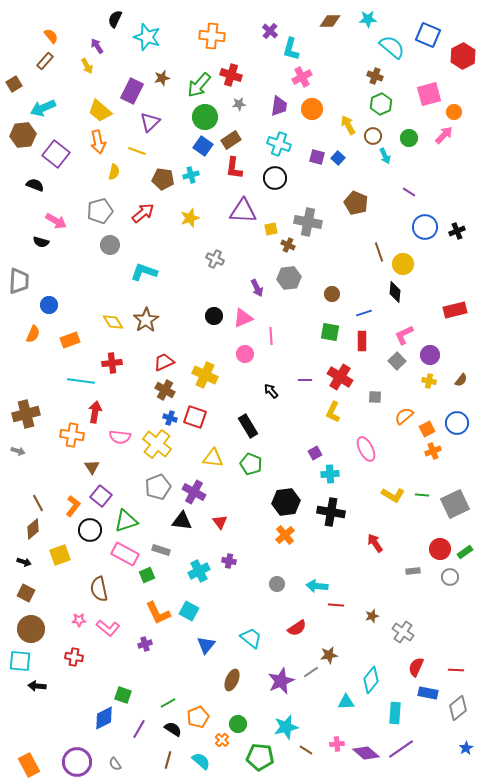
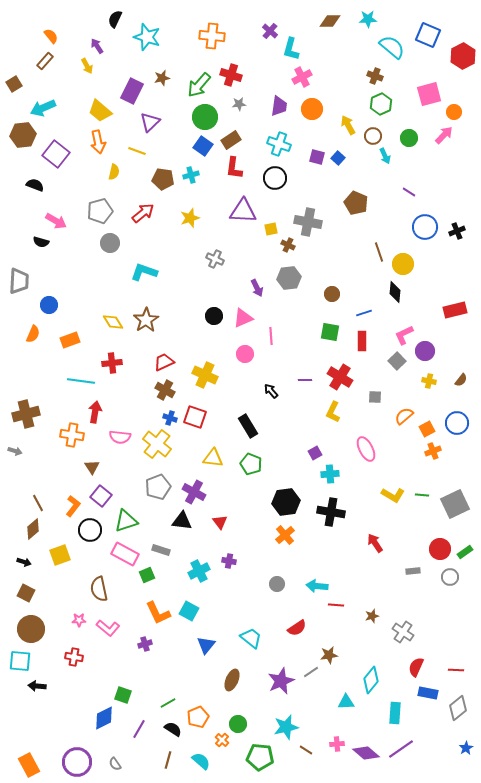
gray circle at (110, 245): moved 2 px up
purple circle at (430, 355): moved 5 px left, 4 px up
gray arrow at (18, 451): moved 3 px left
